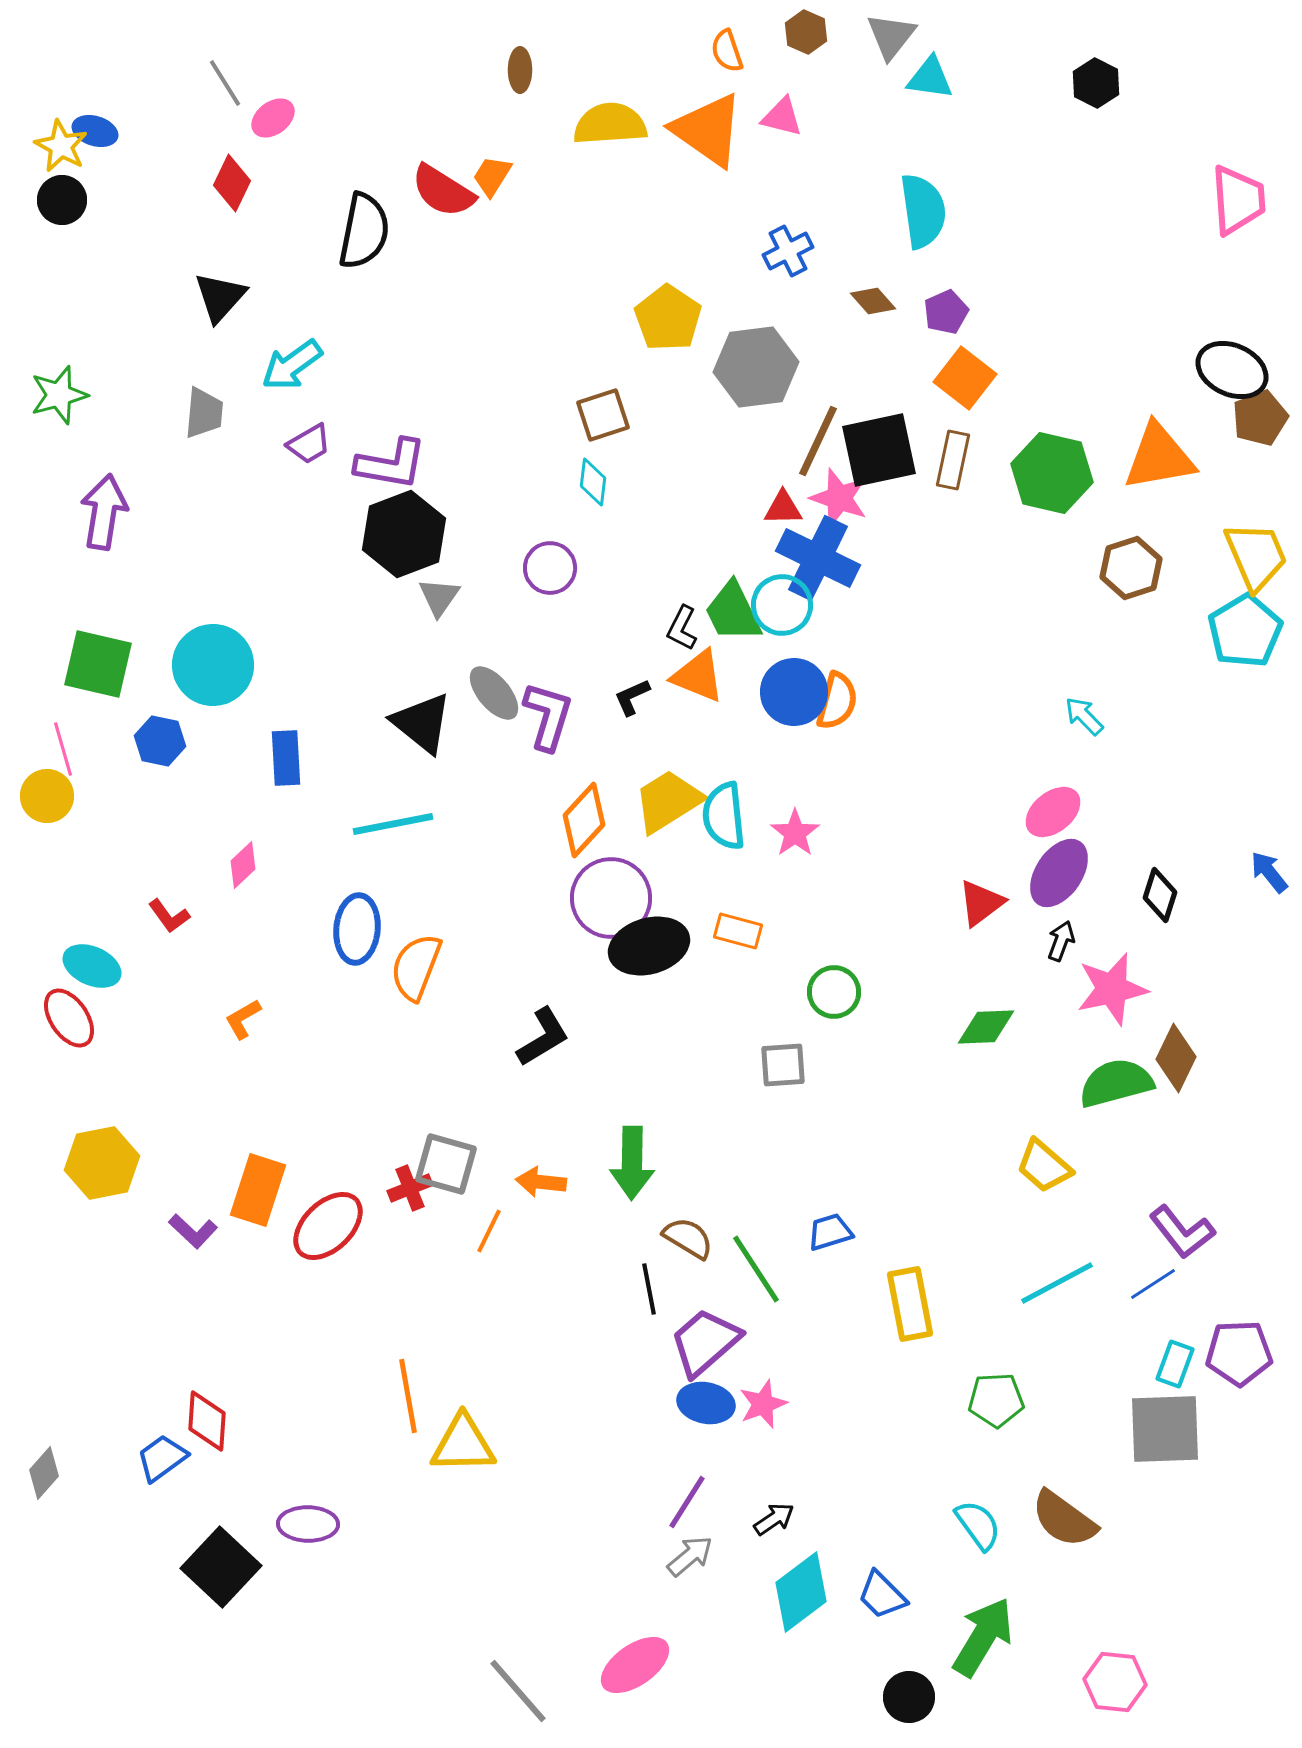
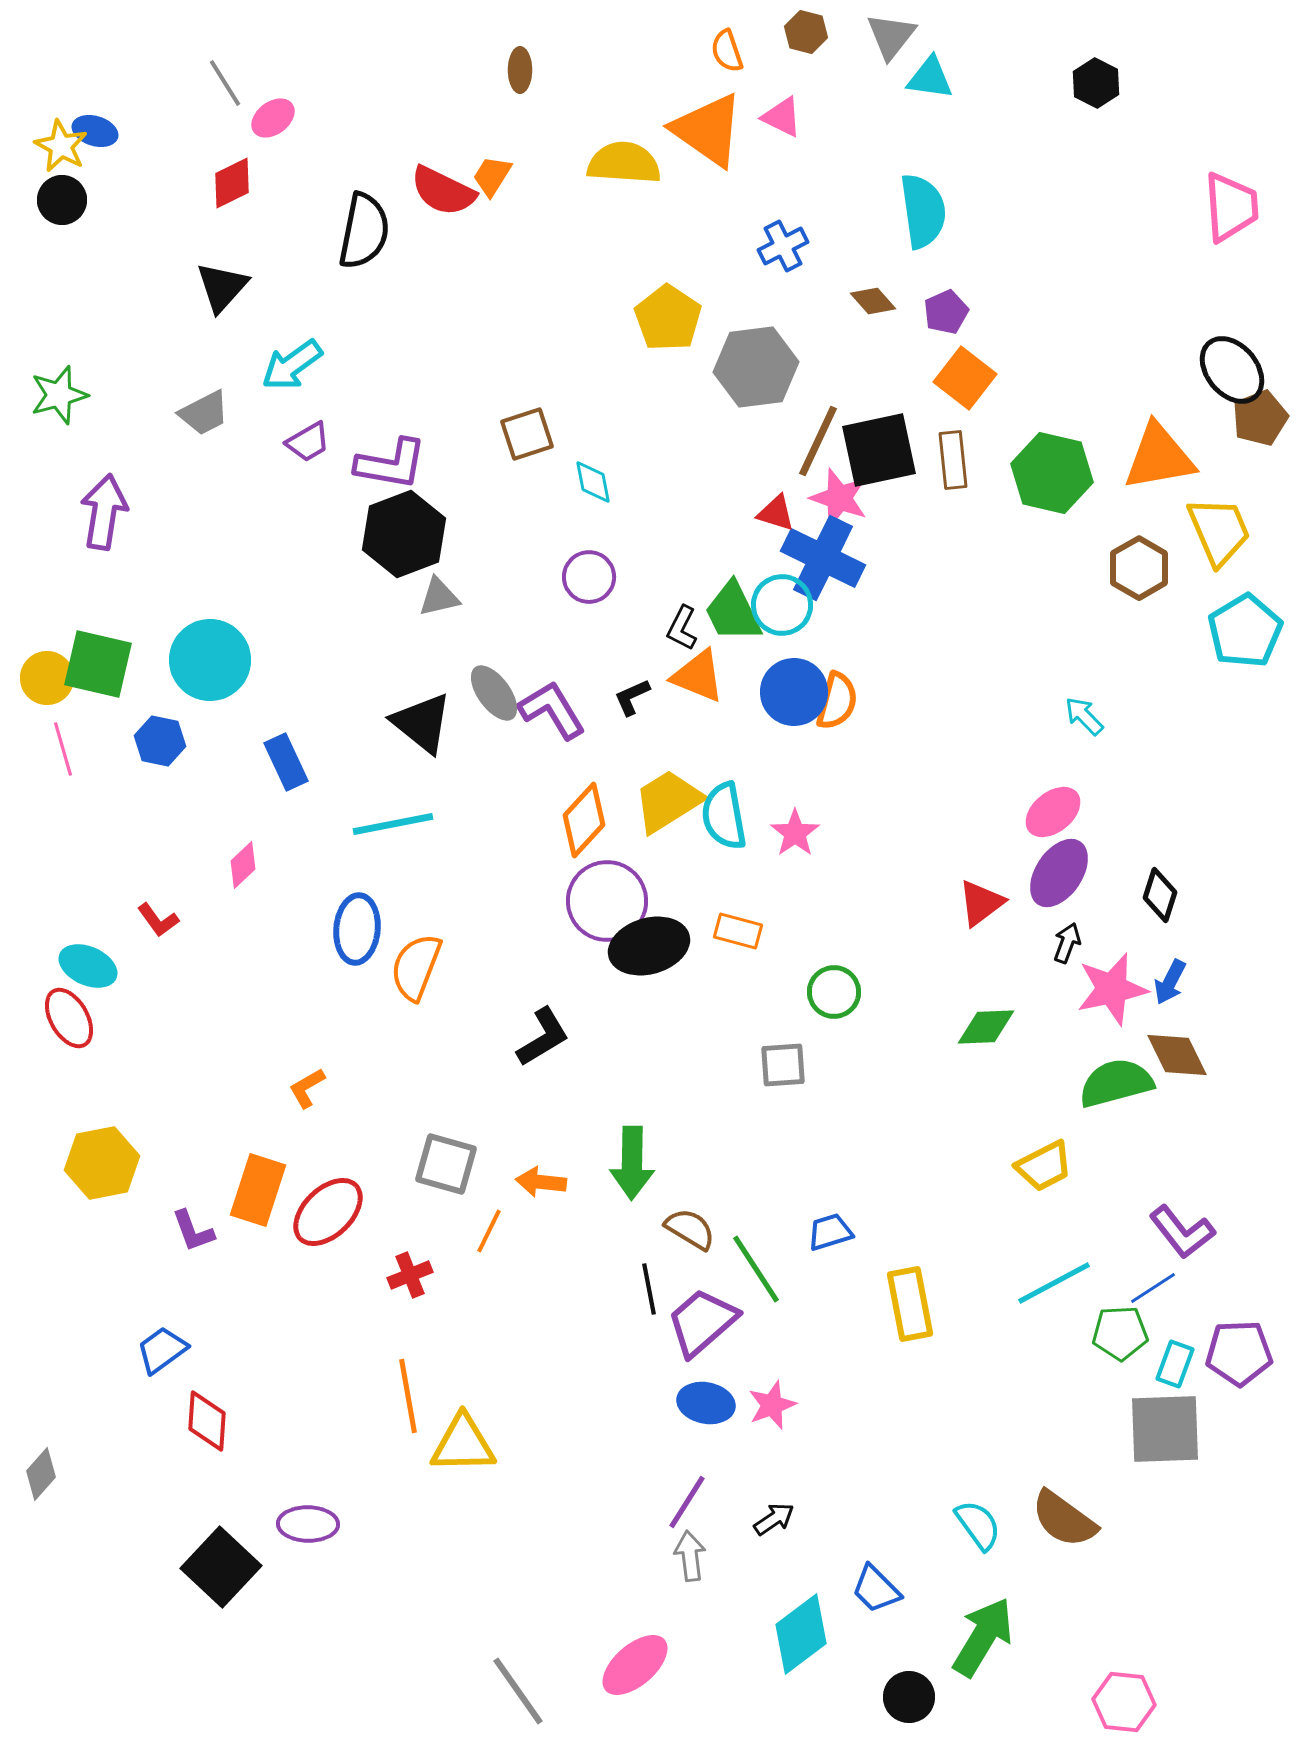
brown hexagon at (806, 32): rotated 9 degrees counterclockwise
pink triangle at (782, 117): rotated 12 degrees clockwise
yellow semicircle at (610, 124): moved 14 px right, 39 px down; rotated 8 degrees clockwise
red diamond at (232, 183): rotated 38 degrees clockwise
red semicircle at (443, 191): rotated 6 degrees counterclockwise
pink trapezoid at (1238, 200): moved 7 px left, 7 px down
blue cross at (788, 251): moved 5 px left, 5 px up
black triangle at (220, 297): moved 2 px right, 10 px up
black ellipse at (1232, 370): rotated 26 degrees clockwise
gray trapezoid at (204, 413): rotated 58 degrees clockwise
brown square at (603, 415): moved 76 px left, 19 px down
purple trapezoid at (309, 444): moved 1 px left, 2 px up
brown rectangle at (953, 460): rotated 18 degrees counterclockwise
cyan diamond at (593, 482): rotated 18 degrees counterclockwise
red triangle at (783, 508): moved 7 px left, 5 px down; rotated 18 degrees clockwise
yellow trapezoid at (1256, 556): moved 37 px left, 25 px up
blue cross at (818, 558): moved 5 px right
purple circle at (550, 568): moved 39 px right, 9 px down
brown hexagon at (1131, 568): moved 8 px right; rotated 12 degrees counterclockwise
gray triangle at (439, 597): rotated 42 degrees clockwise
cyan circle at (213, 665): moved 3 px left, 5 px up
gray ellipse at (494, 693): rotated 4 degrees clockwise
purple L-shape at (548, 716): moved 4 px right, 6 px up; rotated 48 degrees counterclockwise
blue rectangle at (286, 758): moved 4 px down; rotated 22 degrees counterclockwise
yellow circle at (47, 796): moved 118 px up
cyan semicircle at (724, 816): rotated 4 degrees counterclockwise
blue arrow at (1269, 872): moved 99 px left, 110 px down; rotated 114 degrees counterclockwise
purple circle at (611, 898): moved 4 px left, 3 px down
red L-shape at (169, 916): moved 11 px left, 4 px down
black arrow at (1061, 941): moved 6 px right, 2 px down
cyan ellipse at (92, 966): moved 4 px left
red ellipse at (69, 1018): rotated 4 degrees clockwise
orange L-shape at (243, 1019): moved 64 px right, 69 px down
brown diamond at (1176, 1058): moved 1 px right, 3 px up; rotated 52 degrees counterclockwise
yellow trapezoid at (1044, 1166): rotated 68 degrees counterclockwise
red cross at (410, 1188): moved 87 px down
red ellipse at (328, 1226): moved 14 px up
purple L-shape at (193, 1231): rotated 27 degrees clockwise
brown semicircle at (688, 1238): moved 2 px right, 9 px up
cyan line at (1057, 1283): moved 3 px left
blue line at (1153, 1284): moved 4 px down
purple trapezoid at (705, 1342): moved 3 px left, 20 px up
green pentagon at (996, 1400): moved 124 px right, 67 px up
pink star at (763, 1404): moved 9 px right, 1 px down
blue trapezoid at (162, 1458): moved 108 px up
gray diamond at (44, 1473): moved 3 px left, 1 px down
gray arrow at (690, 1556): rotated 57 degrees counterclockwise
cyan diamond at (801, 1592): moved 42 px down
blue trapezoid at (882, 1595): moved 6 px left, 6 px up
pink ellipse at (635, 1665): rotated 6 degrees counterclockwise
pink hexagon at (1115, 1682): moved 9 px right, 20 px down
gray line at (518, 1691): rotated 6 degrees clockwise
